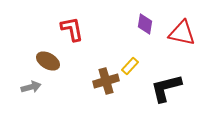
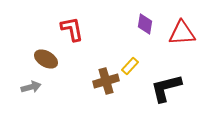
red triangle: rotated 16 degrees counterclockwise
brown ellipse: moved 2 px left, 2 px up
